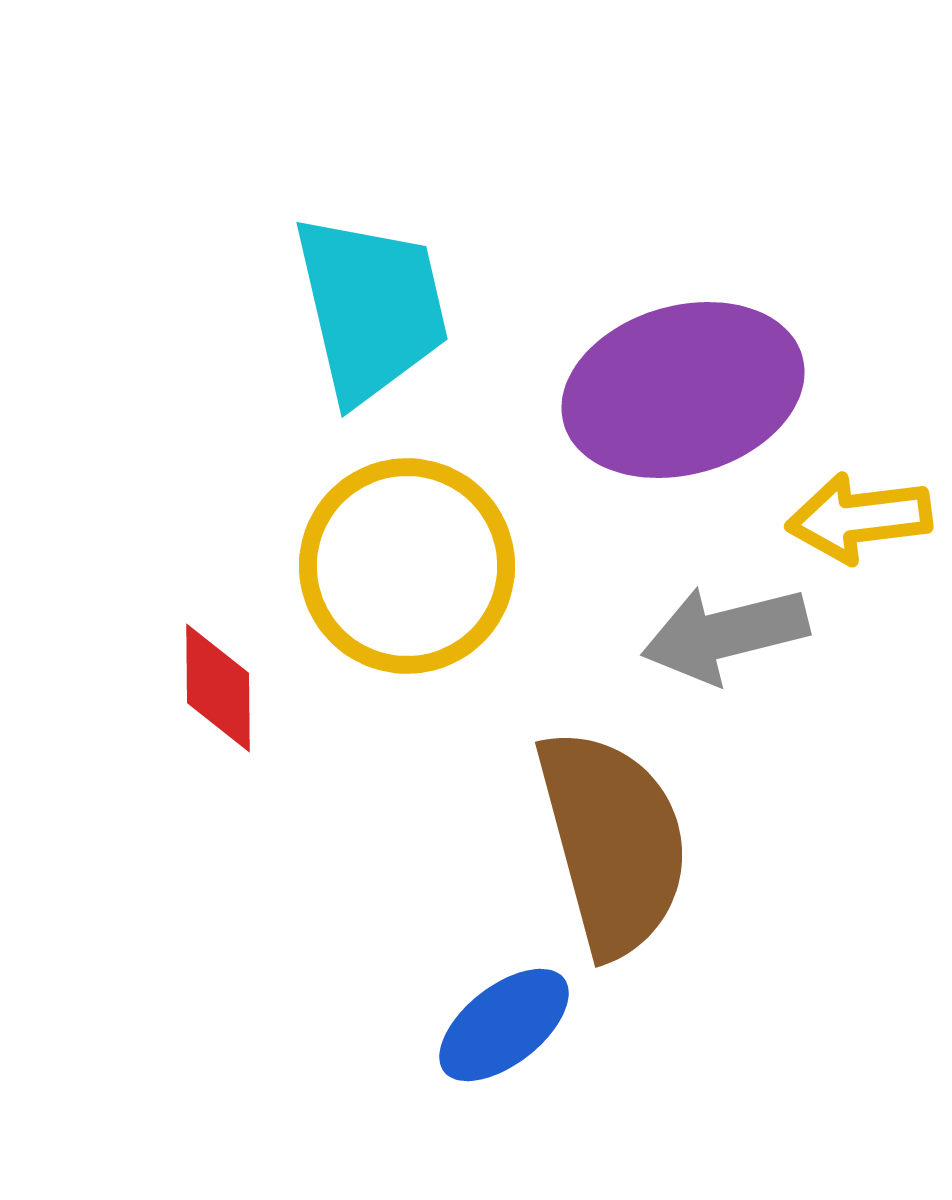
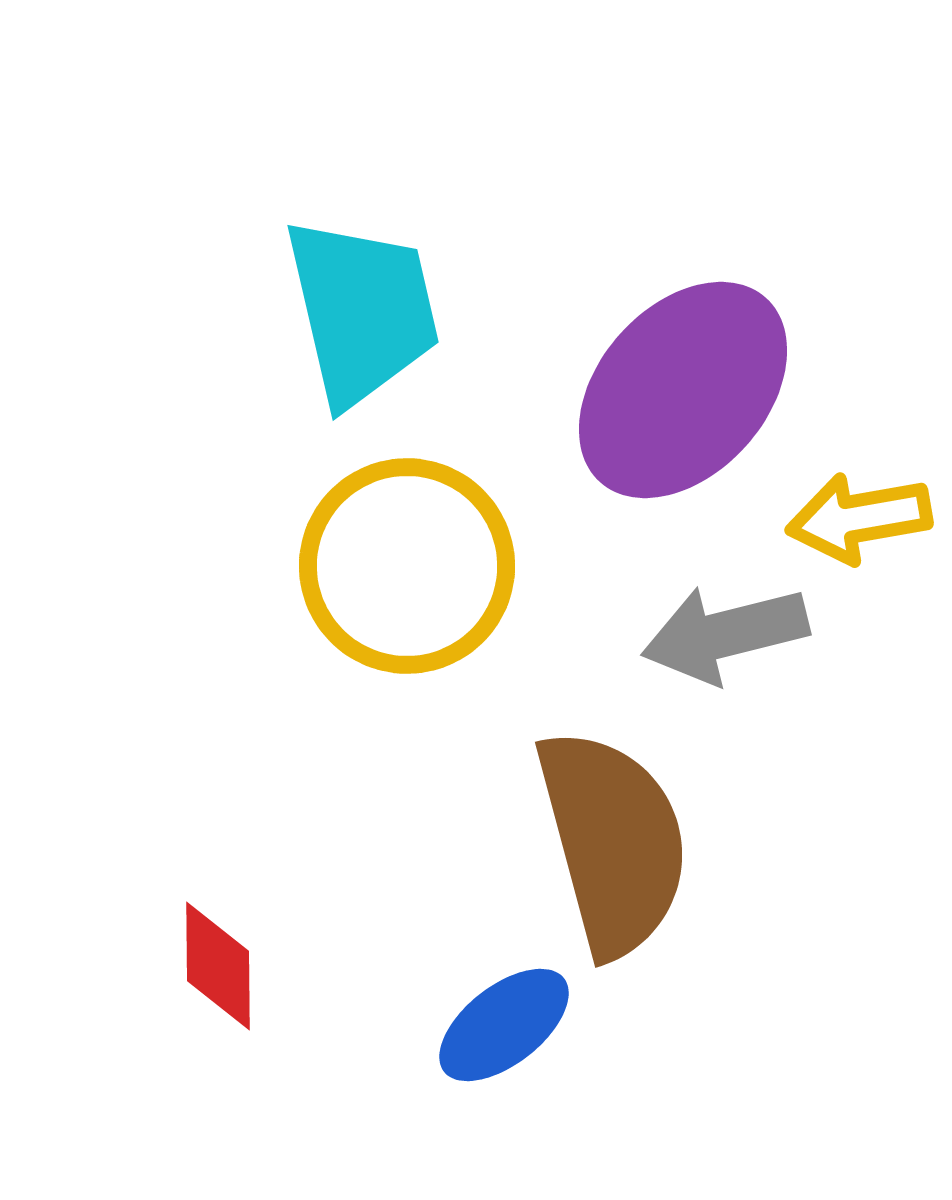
cyan trapezoid: moved 9 px left, 3 px down
purple ellipse: rotated 32 degrees counterclockwise
yellow arrow: rotated 3 degrees counterclockwise
red diamond: moved 278 px down
